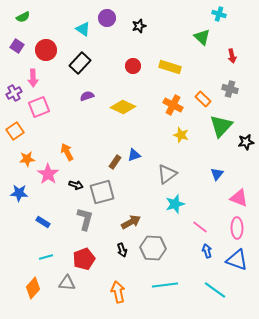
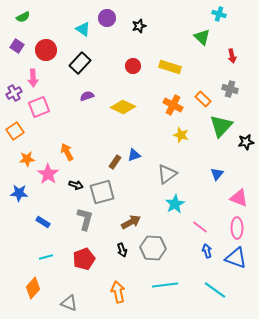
cyan star at (175, 204): rotated 12 degrees counterclockwise
blue triangle at (237, 260): moved 1 px left, 2 px up
gray triangle at (67, 283): moved 2 px right, 20 px down; rotated 18 degrees clockwise
